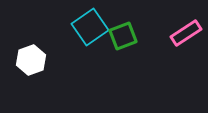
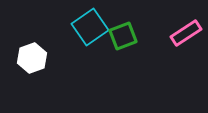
white hexagon: moved 1 px right, 2 px up
